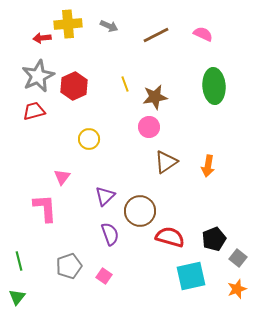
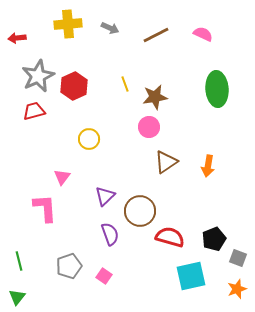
gray arrow: moved 1 px right, 2 px down
red arrow: moved 25 px left
green ellipse: moved 3 px right, 3 px down
gray square: rotated 18 degrees counterclockwise
